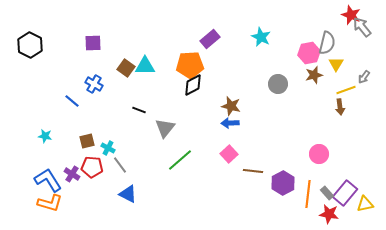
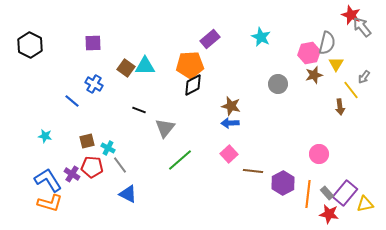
yellow line at (346, 90): moved 5 px right; rotated 72 degrees clockwise
